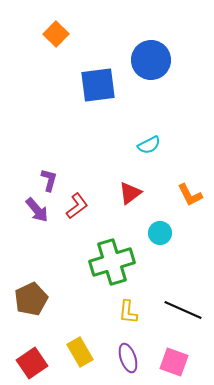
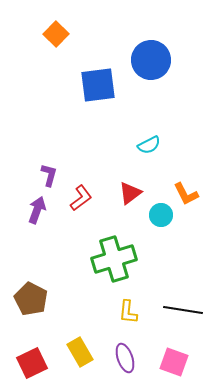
purple L-shape: moved 5 px up
orange L-shape: moved 4 px left, 1 px up
red L-shape: moved 4 px right, 8 px up
purple arrow: rotated 120 degrees counterclockwise
cyan circle: moved 1 px right, 18 px up
green cross: moved 2 px right, 3 px up
brown pentagon: rotated 20 degrees counterclockwise
black line: rotated 15 degrees counterclockwise
purple ellipse: moved 3 px left
red square: rotated 8 degrees clockwise
